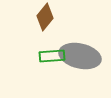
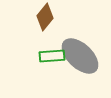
gray ellipse: rotated 30 degrees clockwise
